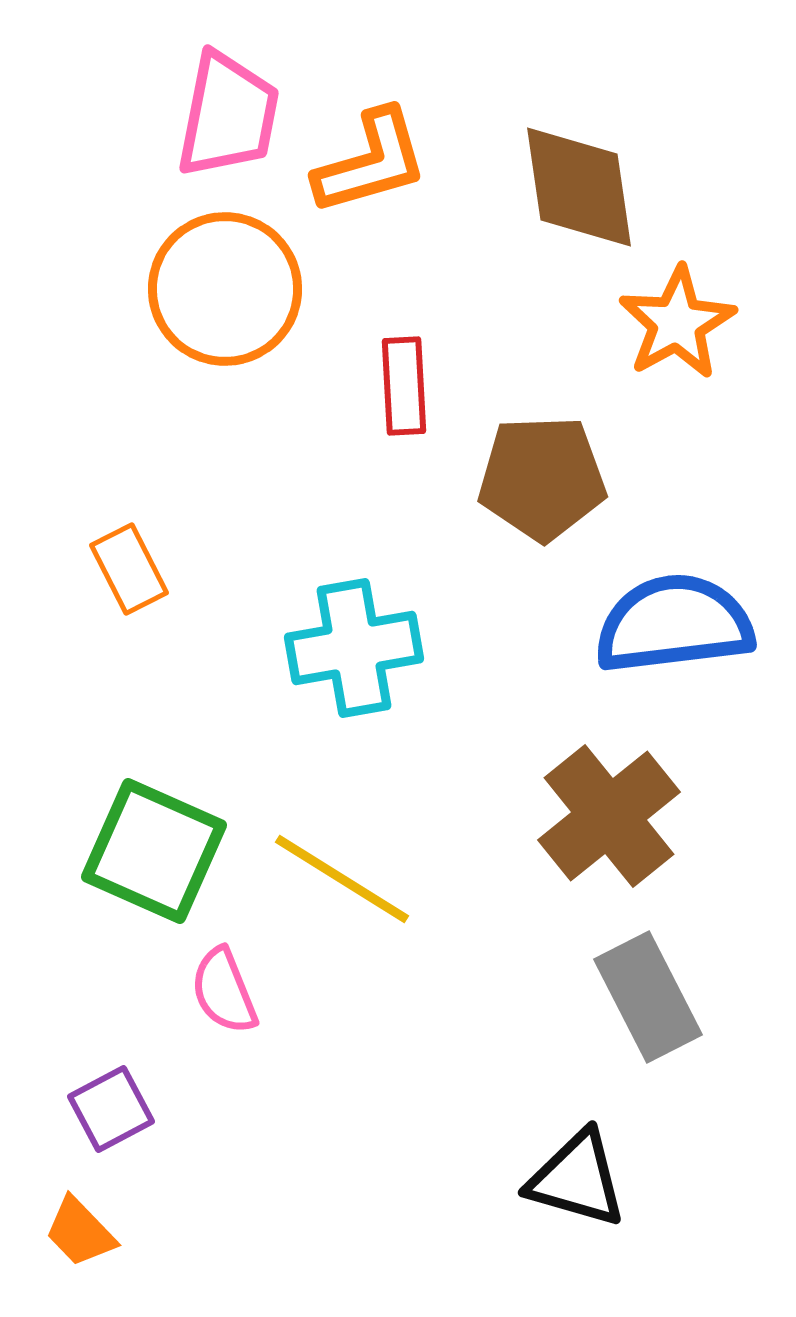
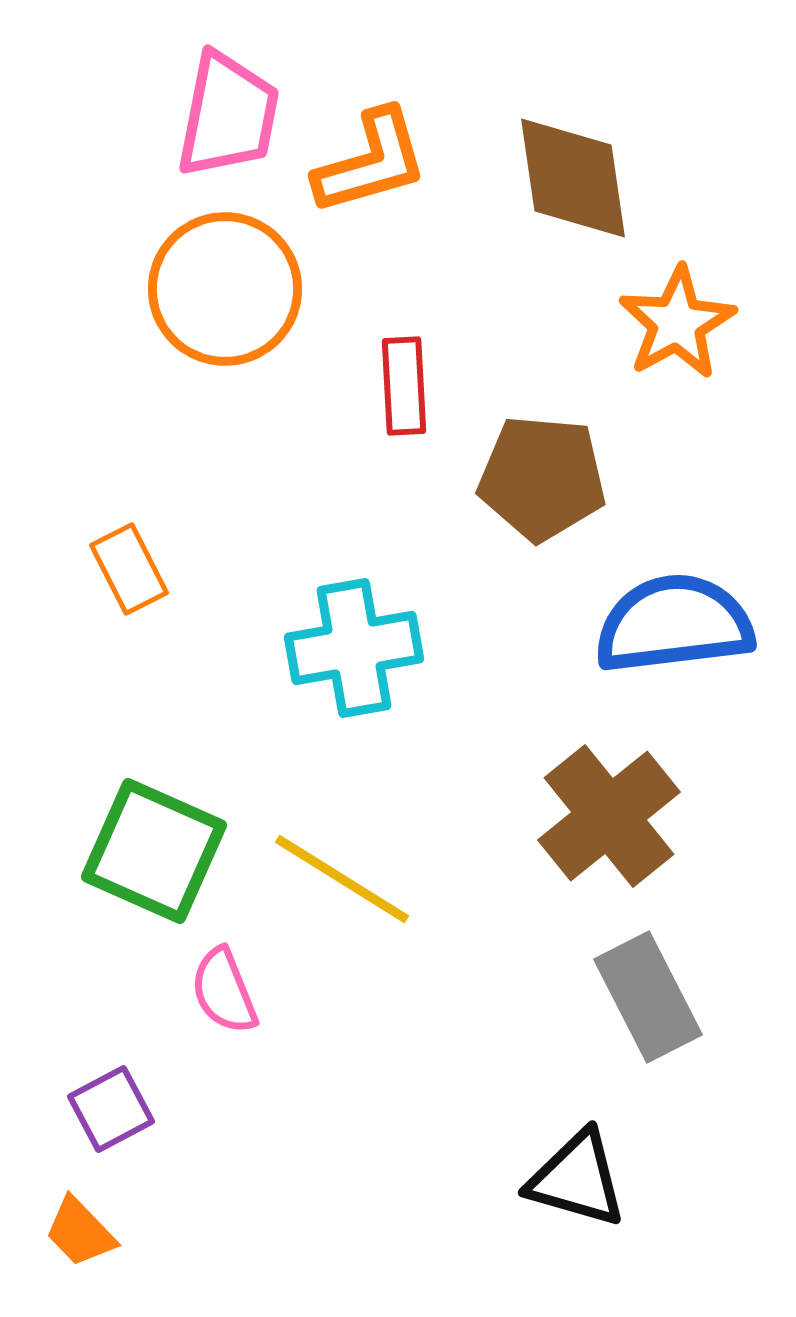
brown diamond: moved 6 px left, 9 px up
brown pentagon: rotated 7 degrees clockwise
